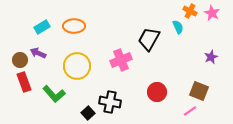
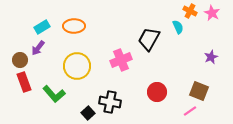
purple arrow: moved 5 px up; rotated 77 degrees counterclockwise
